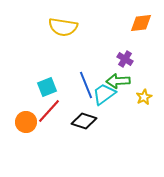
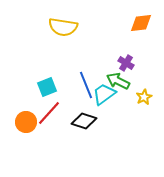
purple cross: moved 1 px right, 4 px down
green arrow: rotated 30 degrees clockwise
red line: moved 2 px down
